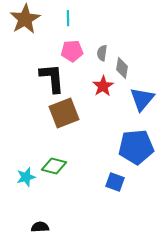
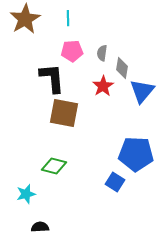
blue triangle: moved 8 px up
brown square: rotated 32 degrees clockwise
blue pentagon: moved 7 px down; rotated 8 degrees clockwise
cyan star: moved 17 px down
blue square: rotated 12 degrees clockwise
